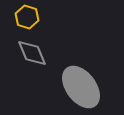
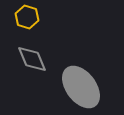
gray diamond: moved 6 px down
